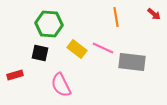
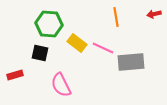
red arrow: rotated 128 degrees clockwise
yellow rectangle: moved 6 px up
gray rectangle: moved 1 px left; rotated 12 degrees counterclockwise
